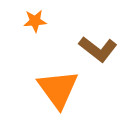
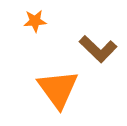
brown L-shape: rotated 6 degrees clockwise
